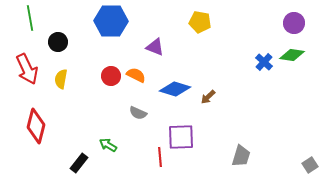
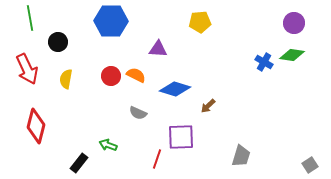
yellow pentagon: rotated 15 degrees counterclockwise
purple triangle: moved 3 px right, 2 px down; rotated 18 degrees counterclockwise
blue cross: rotated 12 degrees counterclockwise
yellow semicircle: moved 5 px right
brown arrow: moved 9 px down
green arrow: rotated 12 degrees counterclockwise
red line: moved 3 px left, 2 px down; rotated 24 degrees clockwise
